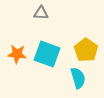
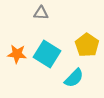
yellow pentagon: moved 1 px right, 5 px up
cyan square: rotated 12 degrees clockwise
cyan semicircle: moved 4 px left; rotated 60 degrees clockwise
